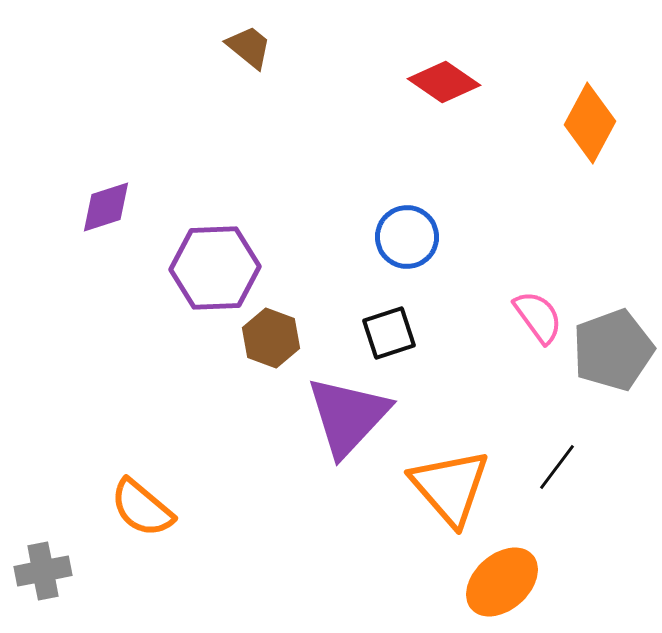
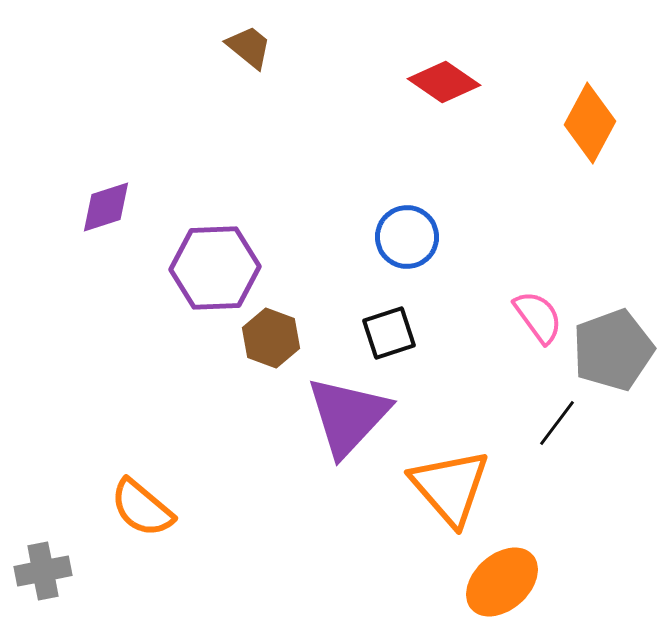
black line: moved 44 px up
